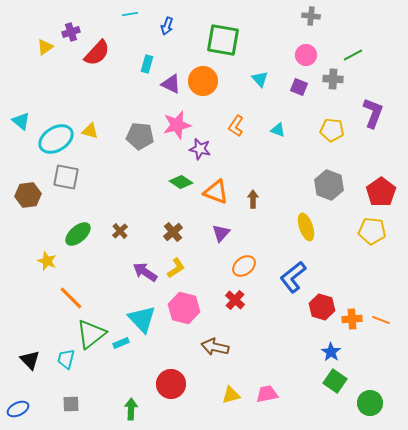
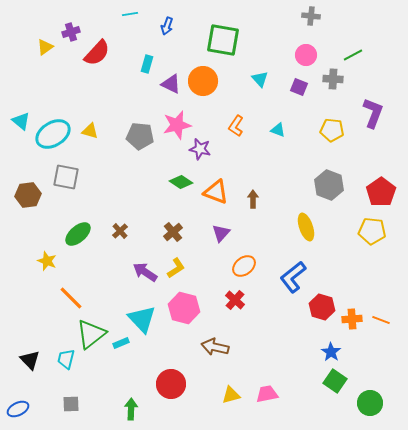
cyan ellipse at (56, 139): moved 3 px left, 5 px up
